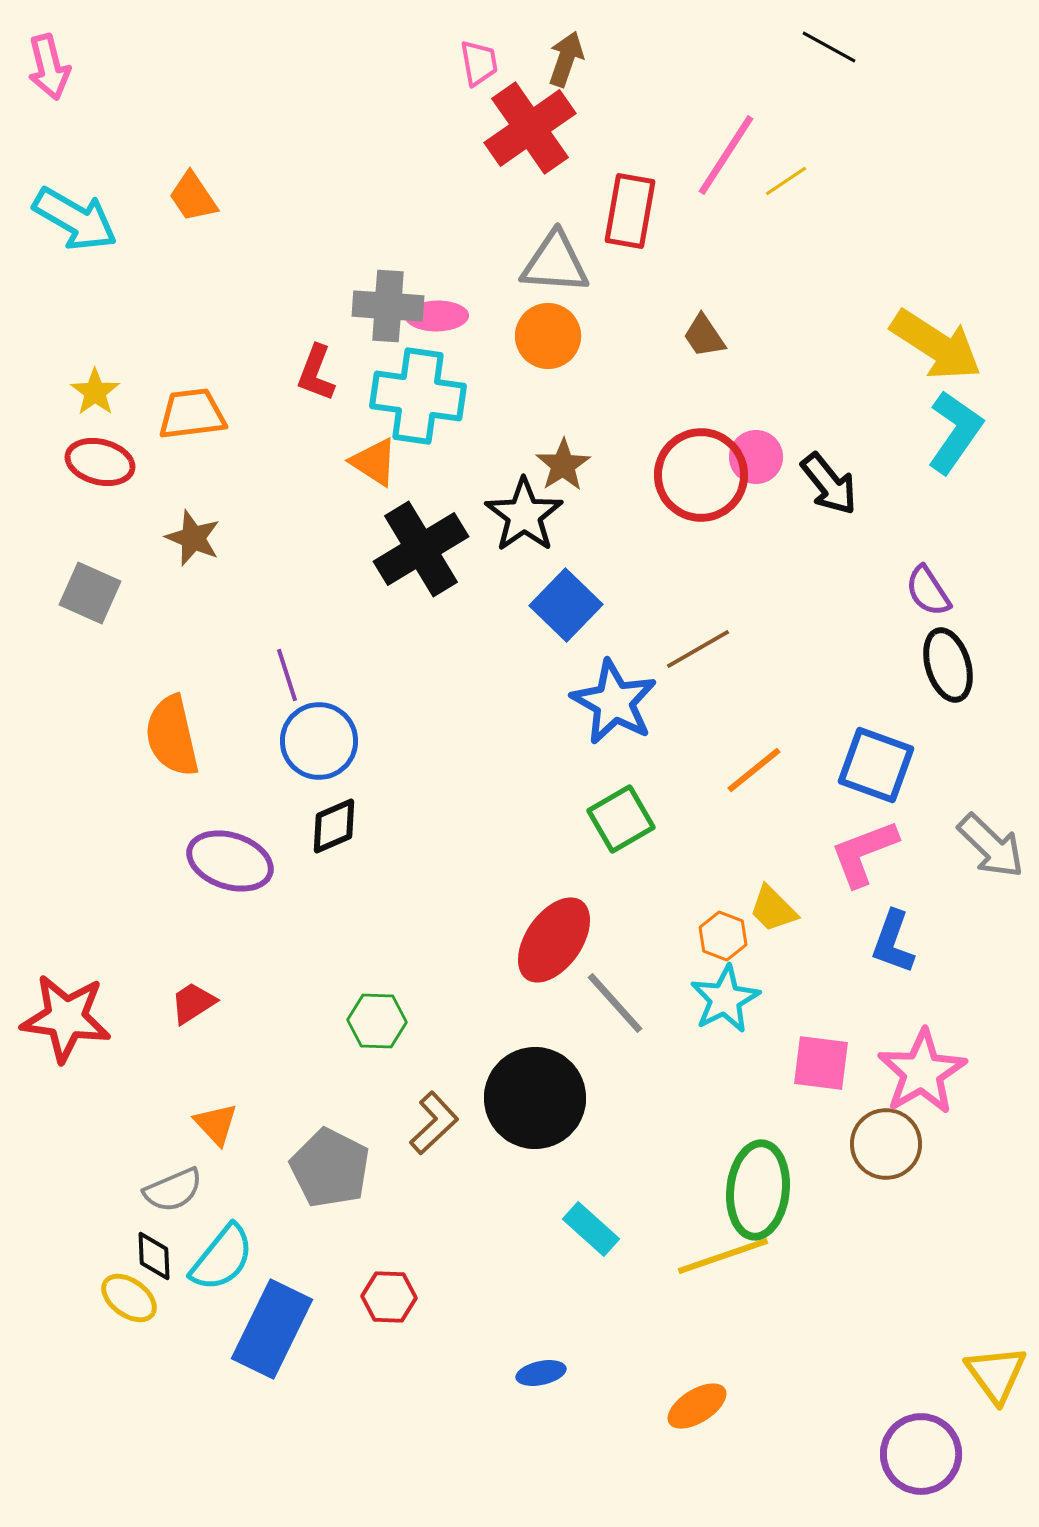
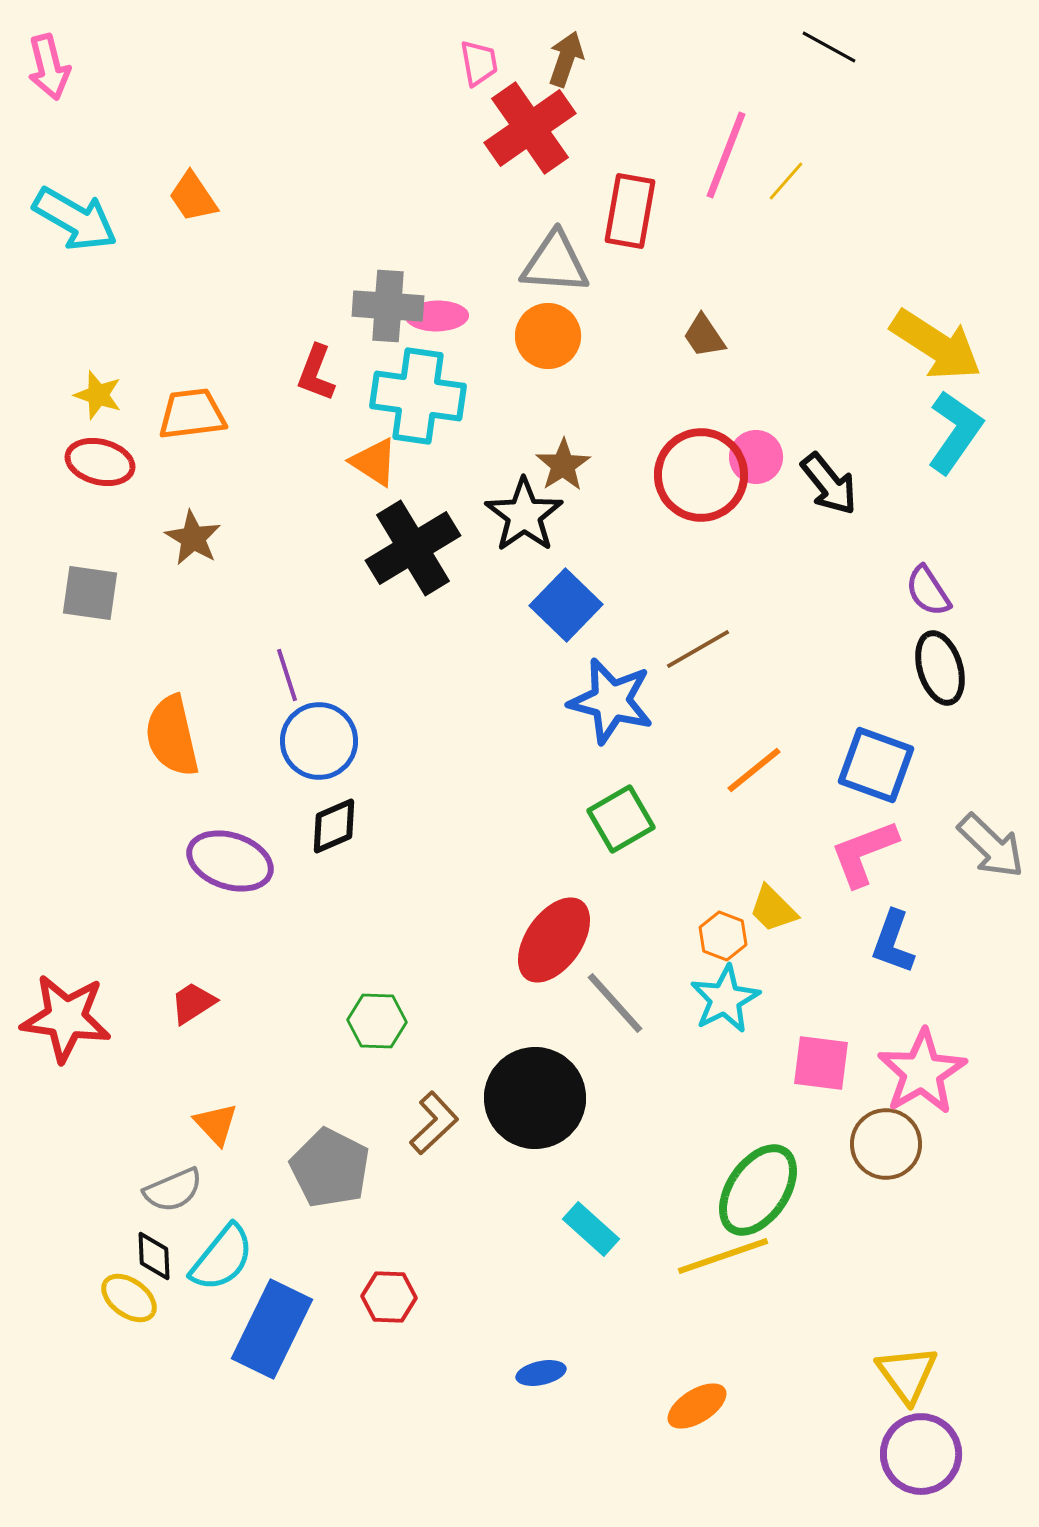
pink line at (726, 155): rotated 12 degrees counterclockwise
yellow line at (786, 181): rotated 15 degrees counterclockwise
yellow star at (95, 392): moved 3 px right, 3 px down; rotated 18 degrees counterclockwise
brown star at (193, 538): rotated 8 degrees clockwise
black cross at (421, 549): moved 8 px left, 1 px up
gray square at (90, 593): rotated 16 degrees counterclockwise
black ellipse at (948, 665): moved 8 px left, 3 px down
blue star at (614, 702): moved 3 px left, 1 px up; rotated 14 degrees counterclockwise
green ellipse at (758, 1190): rotated 28 degrees clockwise
yellow triangle at (996, 1374): moved 89 px left
